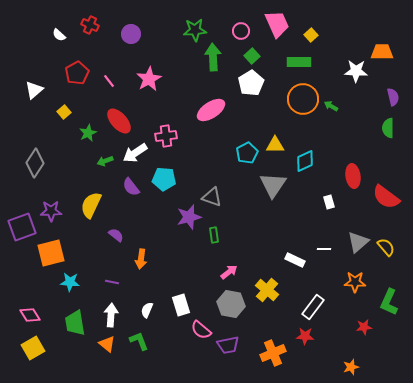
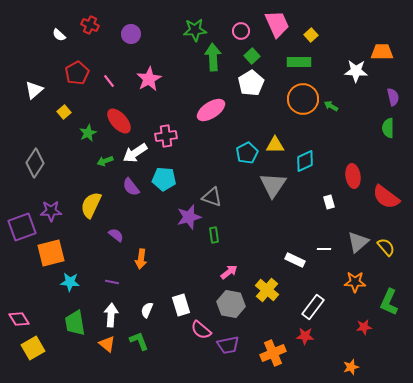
pink diamond at (30, 315): moved 11 px left, 4 px down
